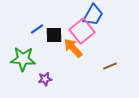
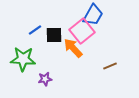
blue line: moved 2 px left, 1 px down
